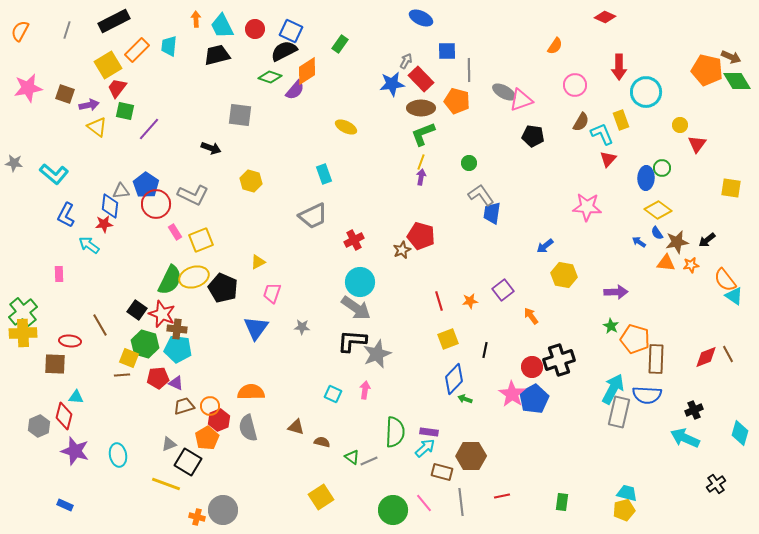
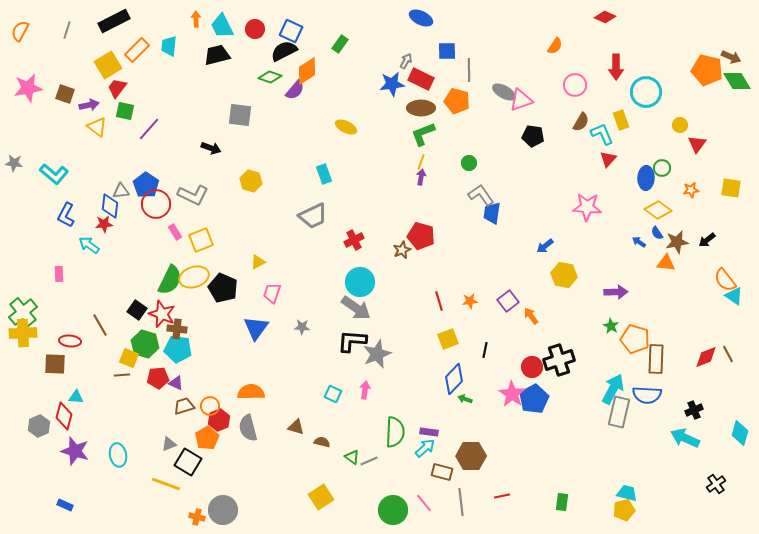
red arrow at (619, 67): moved 3 px left
red rectangle at (421, 79): rotated 20 degrees counterclockwise
orange star at (691, 265): moved 75 px up
purple square at (503, 290): moved 5 px right, 11 px down
